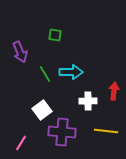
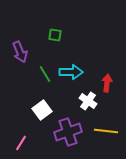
red arrow: moved 7 px left, 8 px up
white cross: rotated 36 degrees clockwise
purple cross: moved 6 px right; rotated 24 degrees counterclockwise
